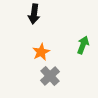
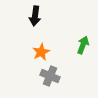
black arrow: moved 1 px right, 2 px down
gray cross: rotated 24 degrees counterclockwise
